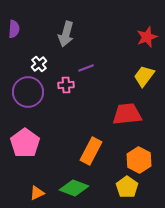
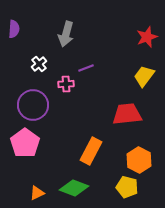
pink cross: moved 1 px up
purple circle: moved 5 px right, 13 px down
yellow pentagon: rotated 20 degrees counterclockwise
